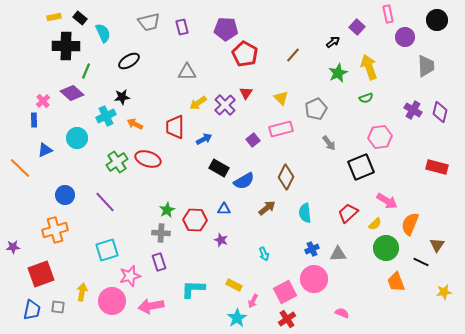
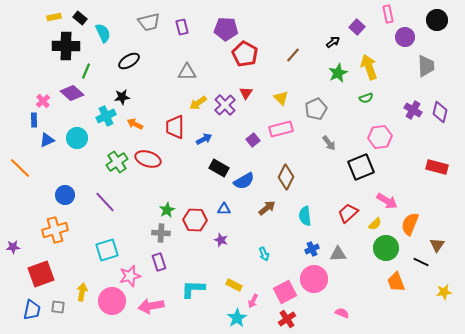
blue triangle at (45, 150): moved 2 px right, 10 px up
cyan semicircle at (305, 213): moved 3 px down
